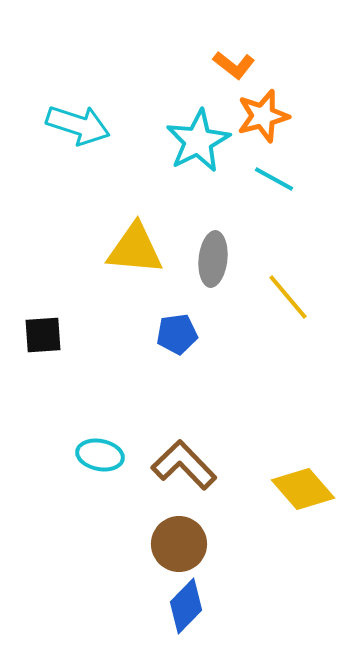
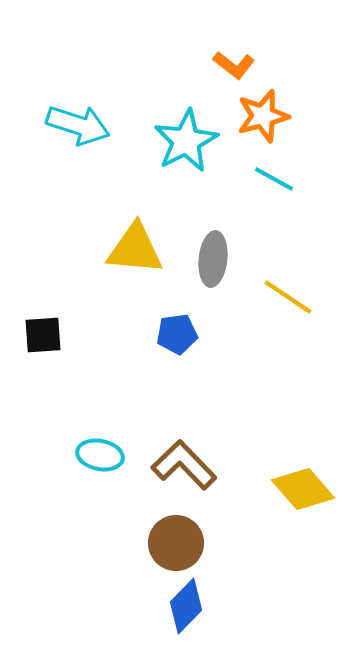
cyan star: moved 12 px left
yellow line: rotated 16 degrees counterclockwise
brown circle: moved 3 px left, 1 px up
